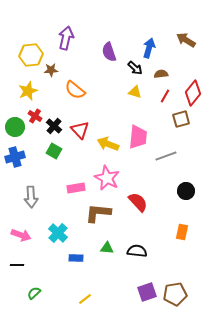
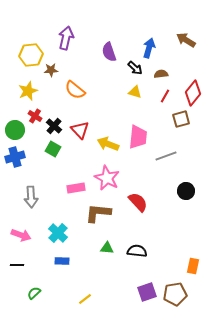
green circle: moved 3 px down
green square: moved 1 px left, 2 px up
orange rectangle: moved 11 px right, 34 px down
blue rectangle: moved 14 px left, 3 px down
